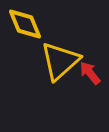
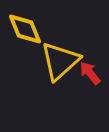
yellow diamond: moved 5 px down
